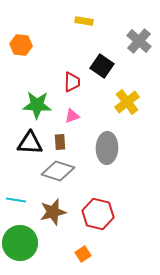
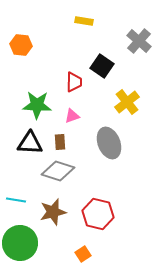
red trapezoid: moved 2 px right
gray ellipse: moved 2 px right, 5 px up; rotated 24 degrees counterclockwise
